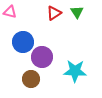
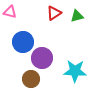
green triangle: moved 4 px down; rotated 48 degrees clockwise
purple circle: moved 1 px down
